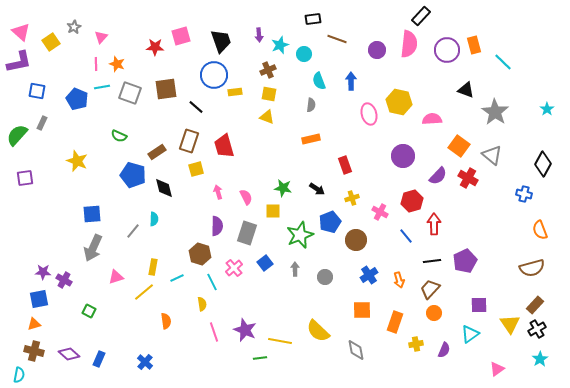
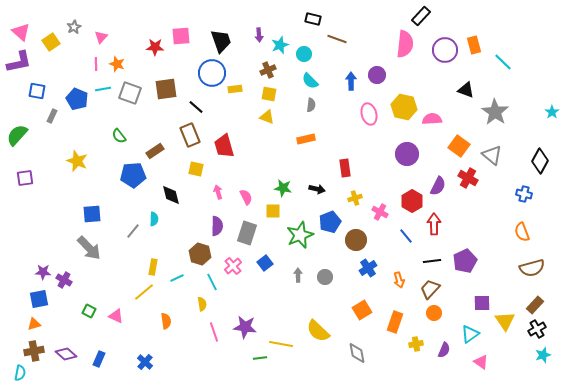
black rectangle at (313, 19): rotated 21 degrees clockwise
pink square at (181, 36): rotated 12 degrees clockwise
pink semicircle at (409, 44): moved 4 px left
purple circle at (377, 50): moved 25 px down
purple circle at (447, 50): moved 2 px left
blue circle at (214, 75): moved 2 px left, 2 px up
cyan semicircle at (319, 81): moved 9 px left; rotated 24 degrees counterclockwise
cyan line at (102, 87): moved 1 px right, 2 px down
yellow rectangle at (235, 92): moved 3 px up
yellow hexagon at (399, 102): moved 5 px right, 5 px down
cyan star at (547, 109): moved 5 px right, 3 px down
gray rectangle at (42, 123): moved 10 px right, 7 px up
green semicircle at (119, 136): rotated 28 degrees clockwise
orange rectangle at (311, 139): moved 5 px left
brown rectangle at (189, 141): moved 1 px right, 6 px up; rotated 40 degrees counterclockwise
brown rectangle at (157, 152): moved 2 px left, 1 px up
purple circle at (403, 156): moved 4 px right, 2 px up
black diamond at (543, 164): moved 3 px left, 3 px up
red rectangle at (345, 165): moved 3 px down; rotated 12 degrees clockwise
yellow square at (196, 169): rotated 28 degrees clockwise
blue pentagon at (133, 175): rotated 20 degrees counterclockwise
purple semicircle at (438, 176): moved 10 px down; rotated 18 degrees counterclockwise
black diamond at (164, 188): moved 7 px right, 7 px down
black arrow at (317, 189): rotated 21 degrees counterclockwise
yellow cross at (352, 198): moved 3 px right
red hexagon at (412, 201): rotated 15 degrees counterclockwise
orange semicircle at (540, 230): moved 18 px left, 2 px down
gray arrow at (93, 248): moved 4 px left; rotated 68 degrees counterclockwise
pink cross at (234, 268): moved 1 px left, 2 px up
gray arrow at (295, 269): moved 3 px right, 6 px down
blue cross at (369, 275): moved 1 px left, 7 px up
pink triangle at (116, 277): moved 39 px down; rotated 42 degrees clockwise
purple square at (479, 305): moved 3 px right, 2 px up
orange square at (362, 310): rotated 30 degrees counterclockwise
yellow triangle at (510, 324): moved 5 px left, 3 px up
purple star at (245, 330): moved 3 px up; rotated 15 degrees counterclockwise
yellow line at (280, 341): moved 1 px right, 3 px down
gray diamond at (356, 350): moved 1 px right, 3 px down
brown cross at (34, 351): rotated 24 degrees counterclockwise
purple diamond at (69, 354): moved 3 px left
cyan star at (540, 359): moved 3 px right, 4 px up; rotated 14 degrees clockwise
pink triangle at (497, 369): moved 16 px left, 7 px up; rotated 49 degrees counterclockwise
cyan semicircle at (19, 375): moved 1 px right, 2 px up
